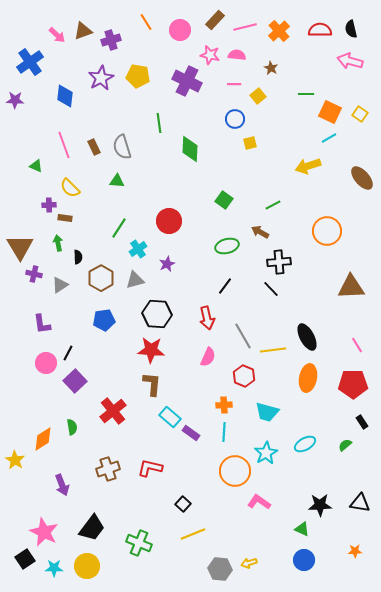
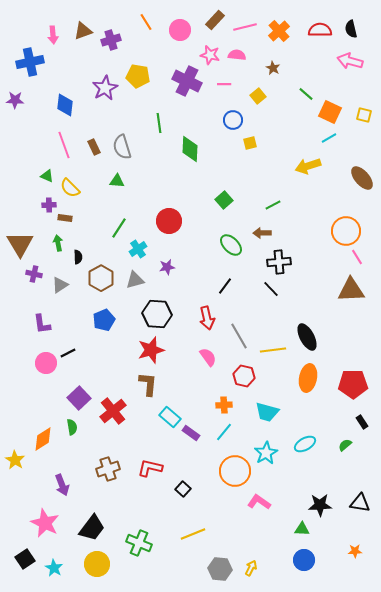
pink arrow at (57, 35): moved 4 px left; rotated 42 degrees clockwise
blue cross at (30, 62): rotated 24 degrees clockwise
brown star at (271, 68): moved 2 px right
purple star at (101, 78): moved 4 px right, 10 px down
pink line at (234, 84): moved 10 px left
green line at (306, 94): rotated 42 degrees clockwise
blue diamond at (65, 96): moved 9 px down
yellow square at (360, 114): moved 4 px right, 1 px down; rotated 21 degrees counterclockwise
blue circle at (235, 119): moved 2 px left, 1 px down
green triangle at (36, 166): moved 11 px right, 10 px down
green square at (224, 200): rotated 12 degrees clockwise
orange circle at (327, 231): moved 19 px right
brown arrow at (260, 232): moved 2 px right, 1 px down; rotated 30 degrees counterclockwise
green ellipse at (227, 246): moved 4 px right, 1 px up; rotated 60 degrees clockwise
brown triangle at (20, 247): moved 3 px up
purple star at (167, 264): moved 3 px down; rotated 14 degrees clockwise
brown triangle at (351, 287): moved 3 px down
blue pentagon at (104, 320): rotated 15 degrees counterclockwise
gray line at (243, 336): moved 4 px left
pink line at (357, 345): moved 88 px up
red star at (151, 350): rotated 20 degrees counterclockwise
black line at (68, 353): rotated 35 degrees clockwise
pink semicircle at (208, 357): rotated 60 degrees counterclockwise
red hexagon at (244, 376): rotated 10 degrees counterclockwise
purple square at (75, 381): moved 4 px right, 17 px down
brown L-shape at (152, 384): moved 4 px left
cyan line at (224, 432): rotated 36 degrees clockwise
black square at (183, 504): moved 15 px up
green triangle at (302, 529): rotated 21 degrees counterclockwise
pink star at (44, 532): moved 1 px right, 9 px up
yellow arrow at (249, 563): moved 2 px right, 5 px down; rotated 133 degrees clockwise
yellow circle at (87, 566): moved 10 px right, 2 px up
cyan star at (54, 568): rotated 30 degrees clockwise
